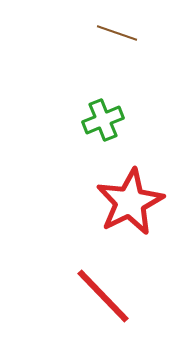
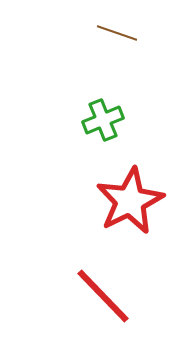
red star: moved 1 px up
